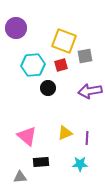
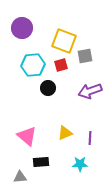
purple circle: moved 6 px right
purple arrow: rotated 10 degrees counterclockwise
purple line: moved 3 px right
